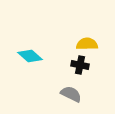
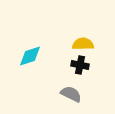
yellow semicircle: moved 4 px left
cyan diamond: rotated 60 degrees counterclockwise
